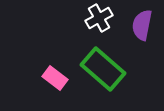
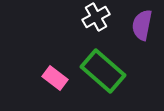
white cross: moved 3 px left, 1 px up
green rectangle: moved 2 px down
